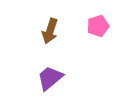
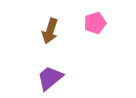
pink pentagon: moved 3 px left, 3 px up
